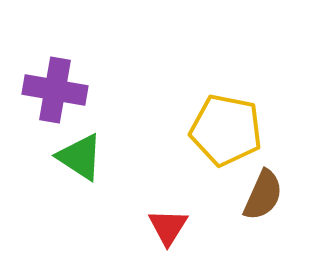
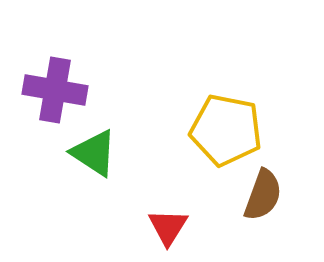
green triangle: moved 14 px right, 4 px up
brown semicircle: rotated 4 degrees counterclockwise
